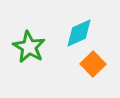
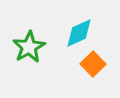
green star: rotated 12 degrees clockwise
